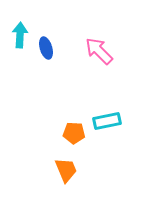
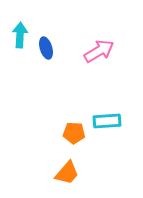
pink arrow: rotated 104 degrees clockwise
cyan rectangle: rotated 8 degrees clockwise
orange trapezoid: moved 1 px right, 3 px down; rotated 64 degrees clockwise
